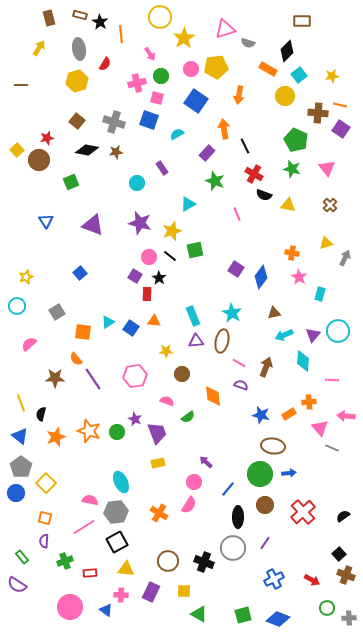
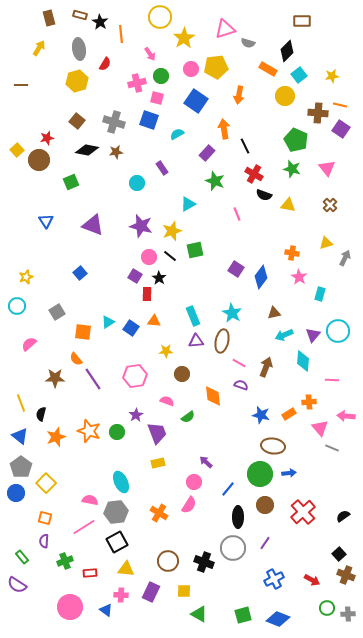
purple star at (140, 223): moved 1 px right, 3 px down
purple star at (135, 419): moved 1 px right, 4 px up; rotated 16 degrees clockwise
gray cross at (349, 618): moved 1 px left, 4 px up
